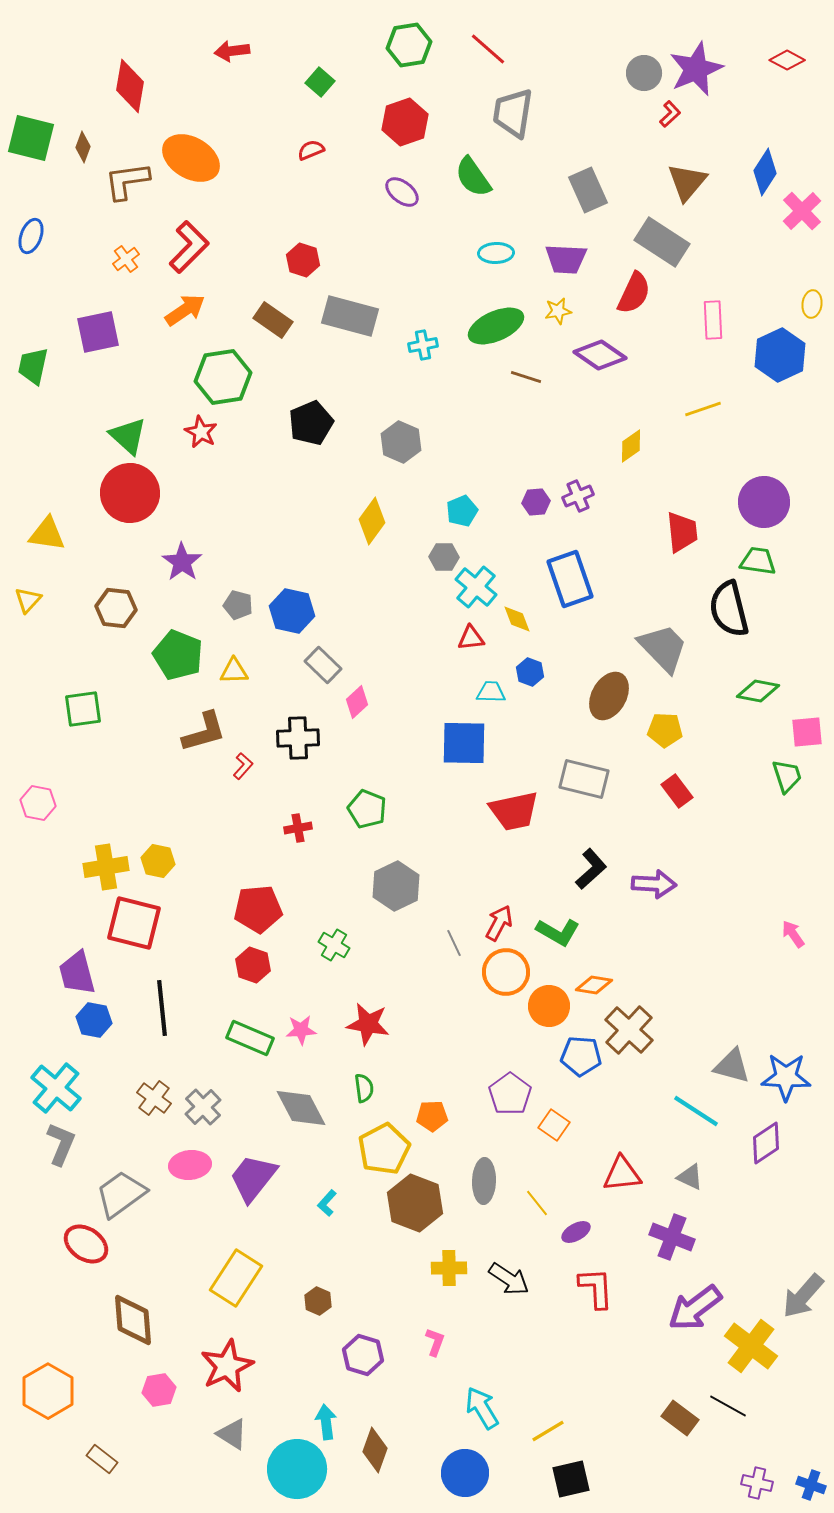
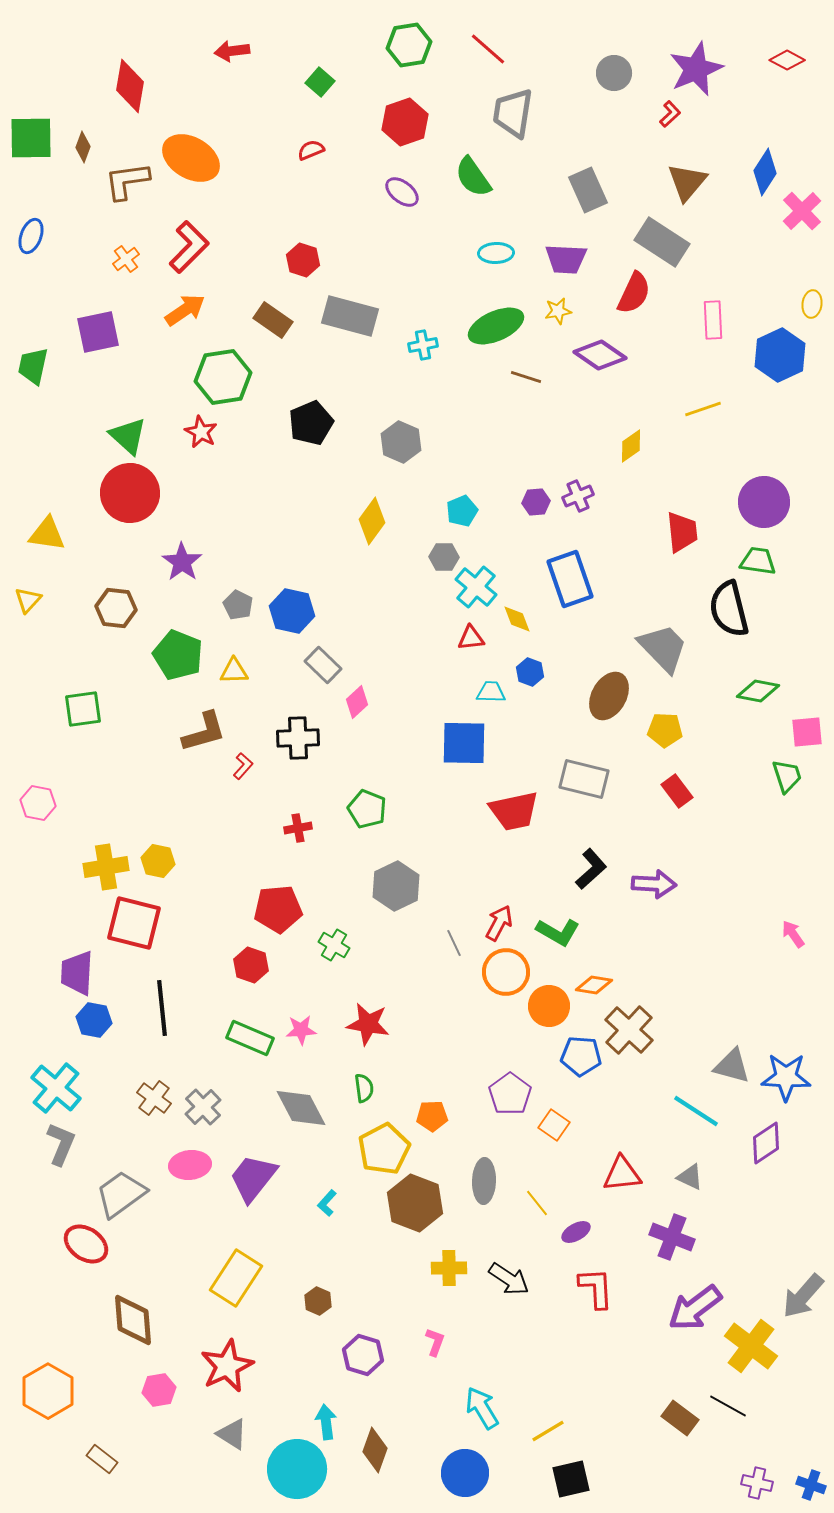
gray circle at (644, 73): moved 30 px left
green square at (31, 138): rotated 15 degrees counterclockwise
gray pentagon at (238, 605): rotated 12 degrees clockwise
red pentagon at (258, 909): moved 20 px right
red hexagon at (253, 965): moved 2 px left
purple trapezoid at (77, 973): rotated 18 degrees clockwise
